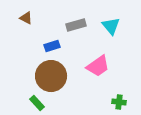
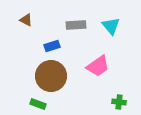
brown triangle: moved 2 px down
gray rectangle: rotated 12 degrees clockwise
green rectangle: moved 1 px right, 1 px down; rotated 28 degrees counterclockwise
